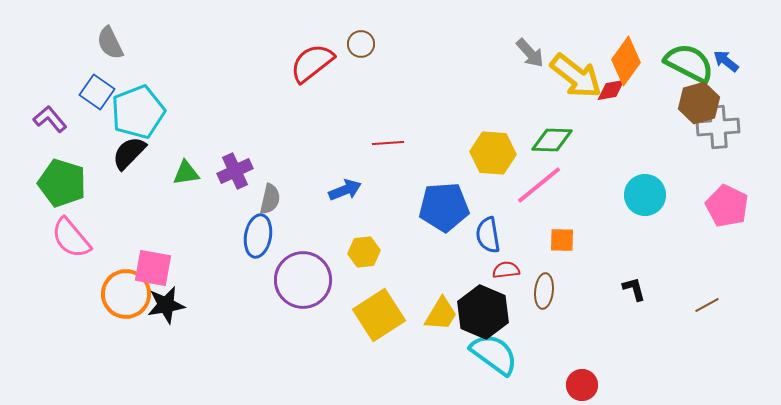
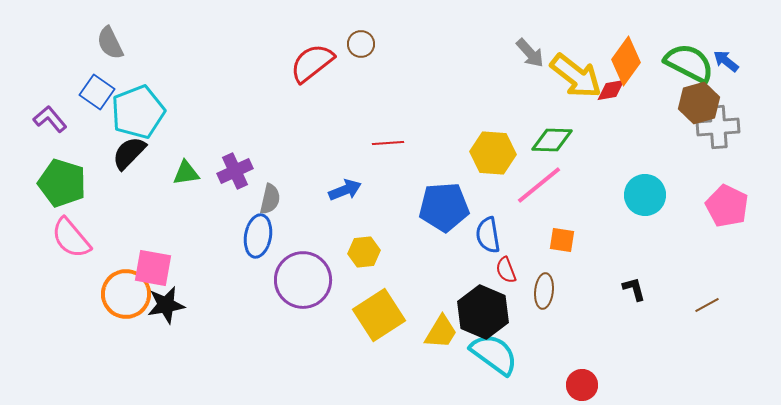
orange square at (562, 240): rotated 8 degrees clockwise
red semicircle at (506, 270): rotated 104 degrees counterclockwise
yellow trapezoid at (441, 314): moved 18 px down
